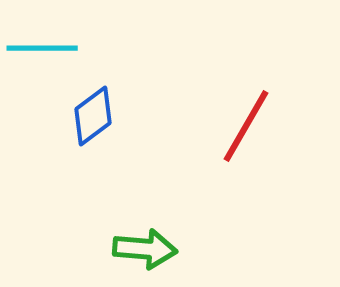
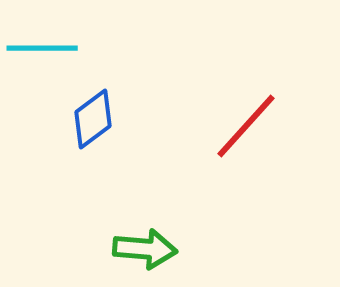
blue diamond: moved 3 px down
red line: rotated 12 degrees clockwise
